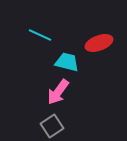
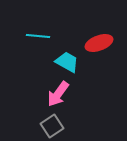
cyan line: moved 2 px left, 1 px down; rotated 20 degrees counterclockwise
cyan trapezoid: rotated 15 degrees clockwise
pink arrow: moved 2 px down
